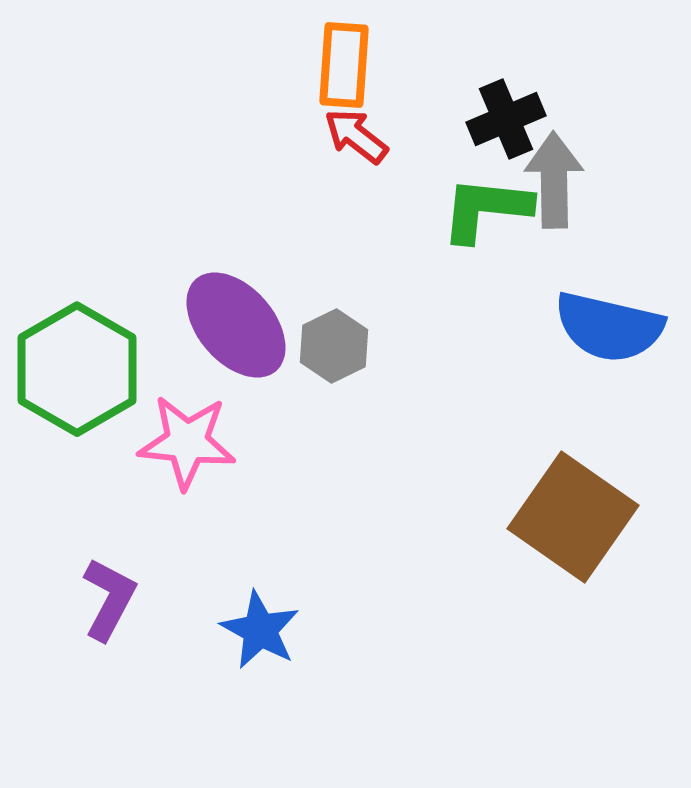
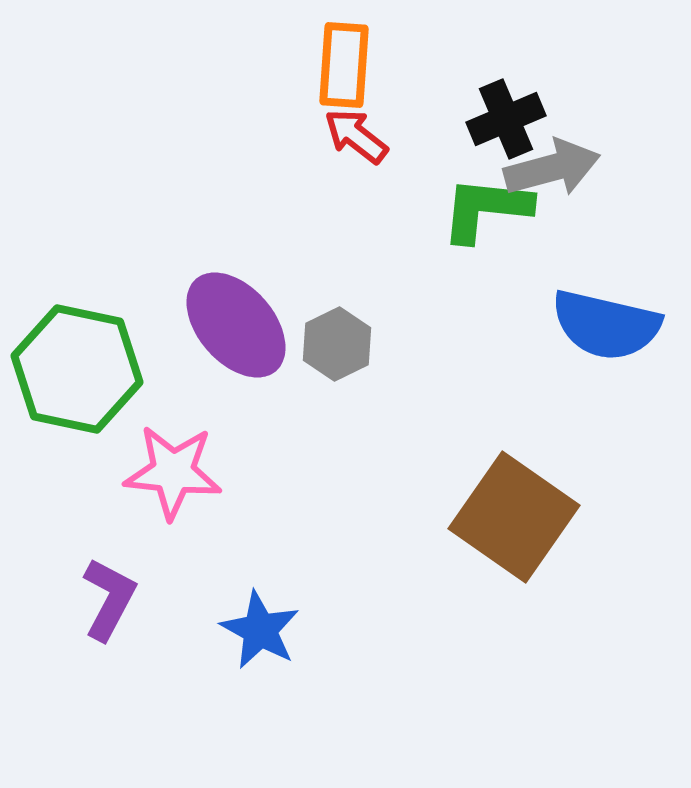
gray arrow: moved 2 px left, 12 px up; rotated 76 degrees clockwise
blue semicircle: moved 3 px left, 2 px up
gray hexagon: moved 3 px right, 2 px up
green hexagon: rotated 18 degrees counterclockwise
pink star: moved 14 px left, 30 px down
brown square: moved 59 px left
